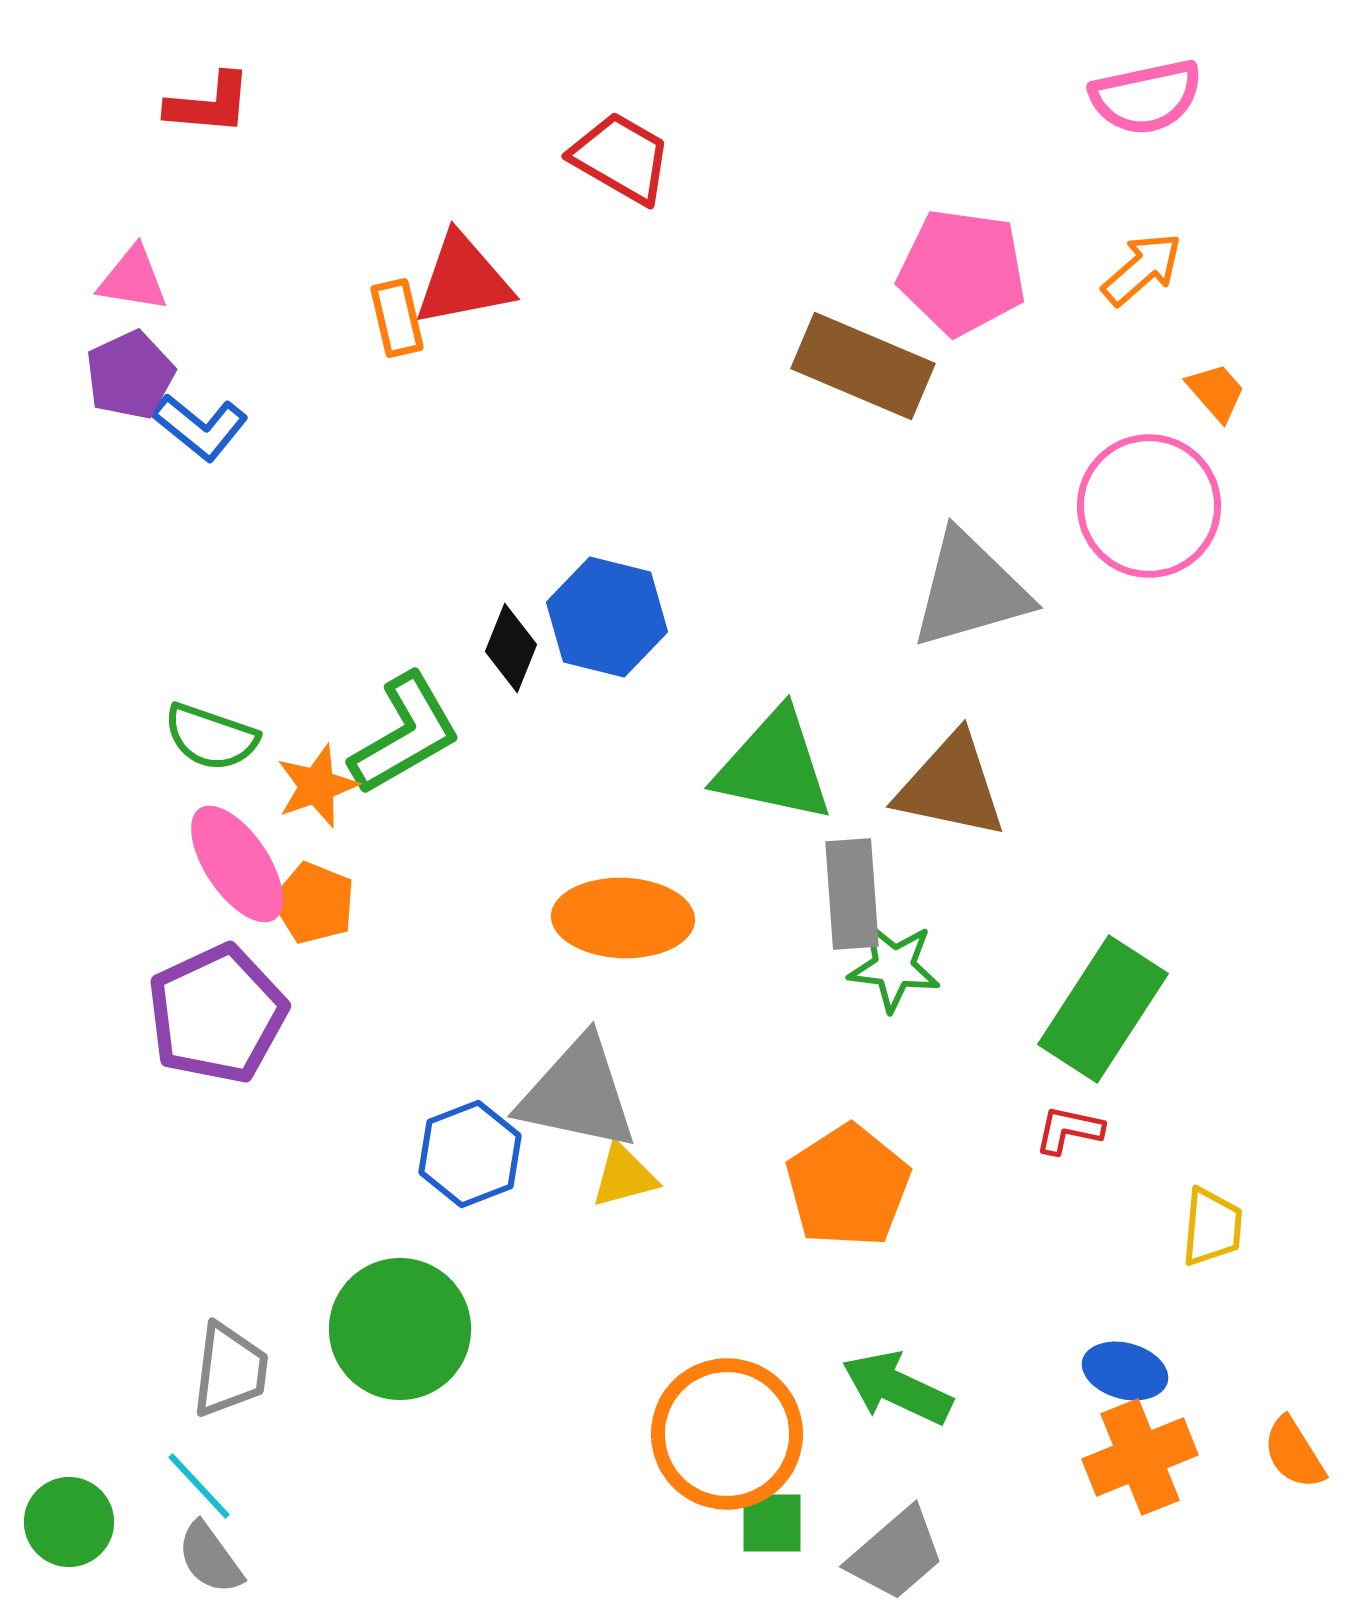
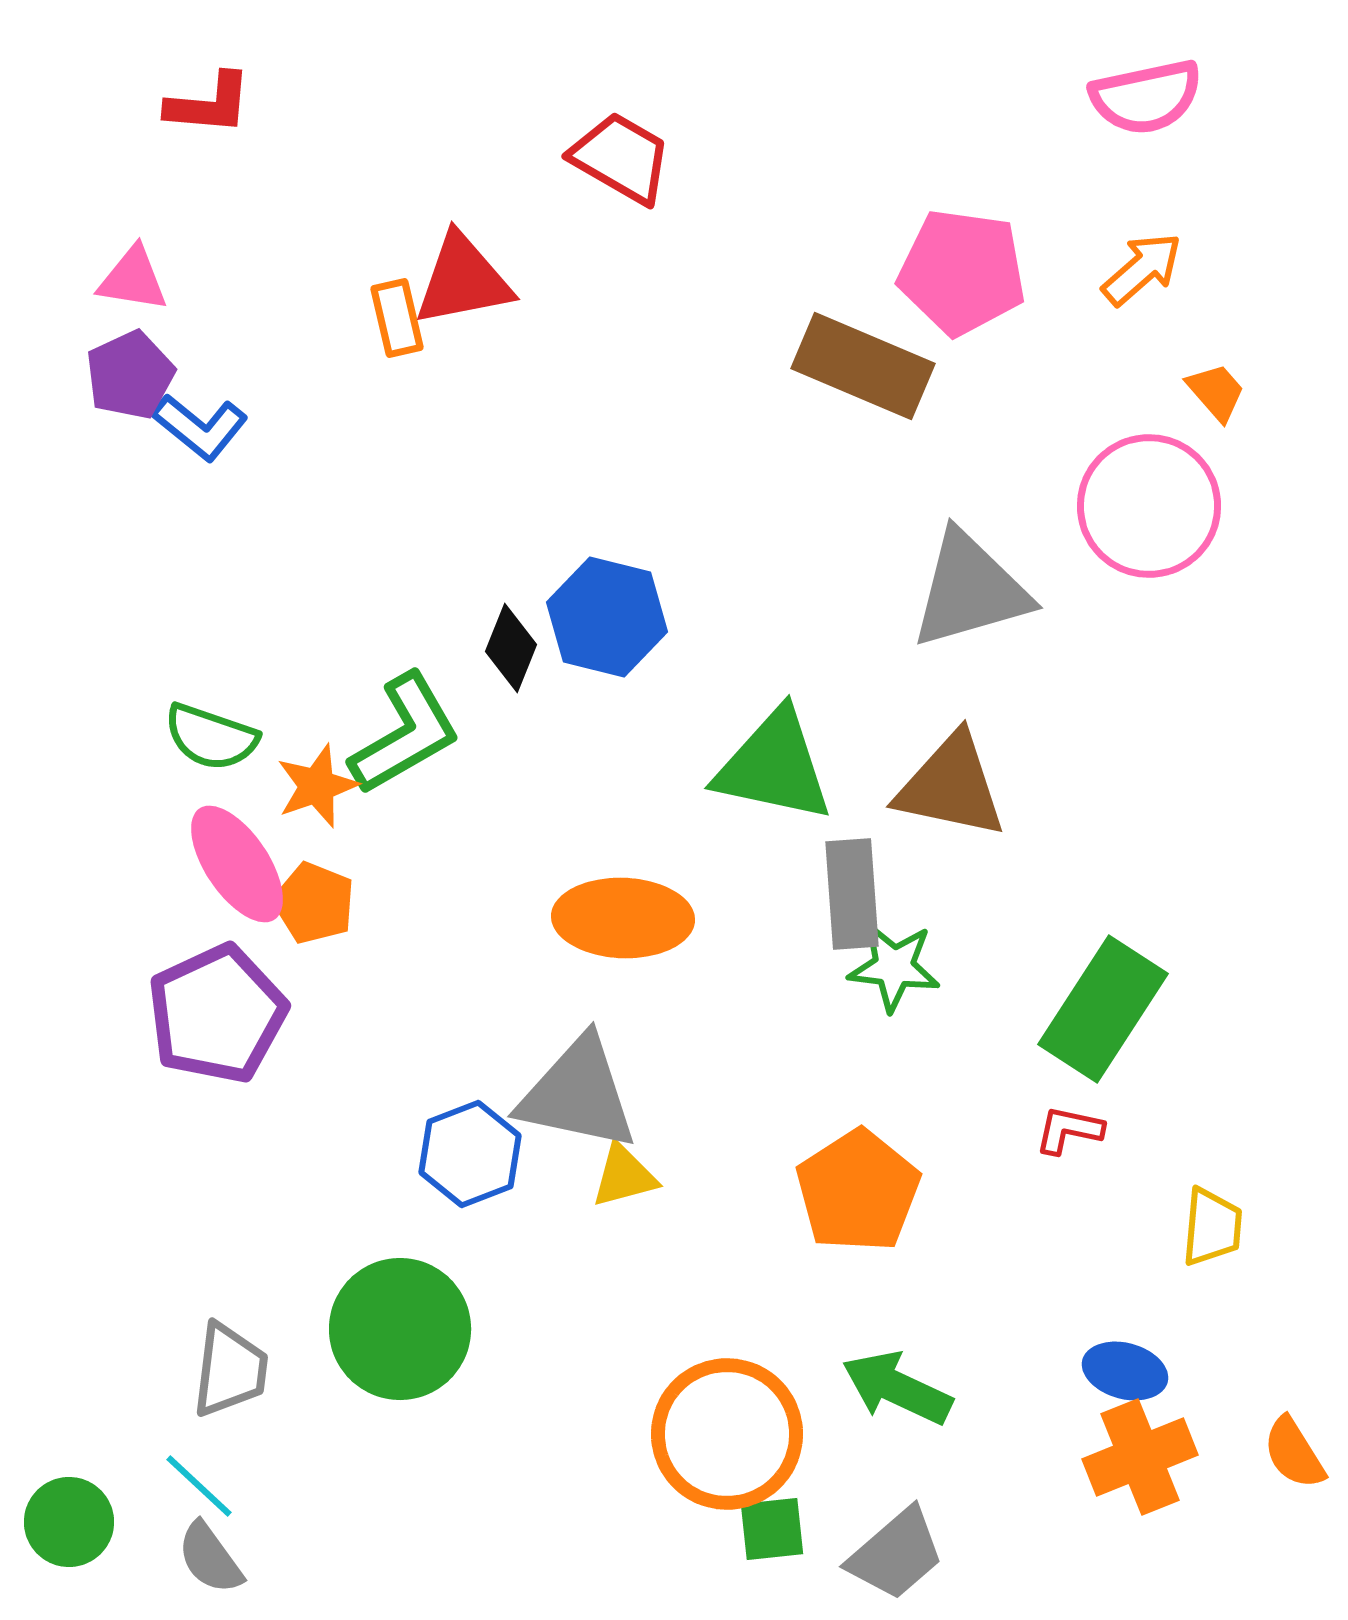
orange pentagon at (848, 1186): moved 10 px right, 5 px down
cyan line at (199, 1486): rotated 4 degrees counterclockwise
green square at (772, 1523): moved 6 px down; rotated 6 degrees counterclockwise
